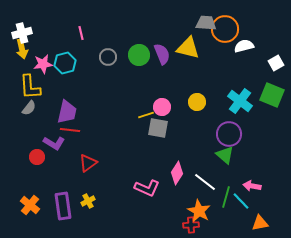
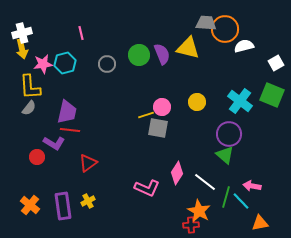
gray circle: moved 1 px left, 7 px down
